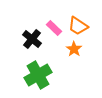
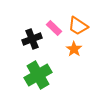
black cross: rotated 30 degrees clockwise
